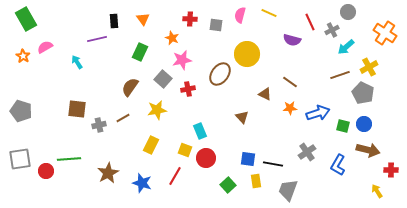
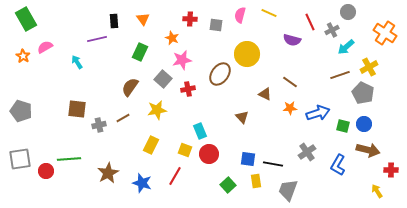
red circle at (206, 158): moved 3 px right, 4 px up
